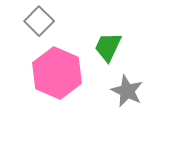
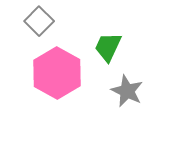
pink hexagon: rotated 6 degrees clockwise
